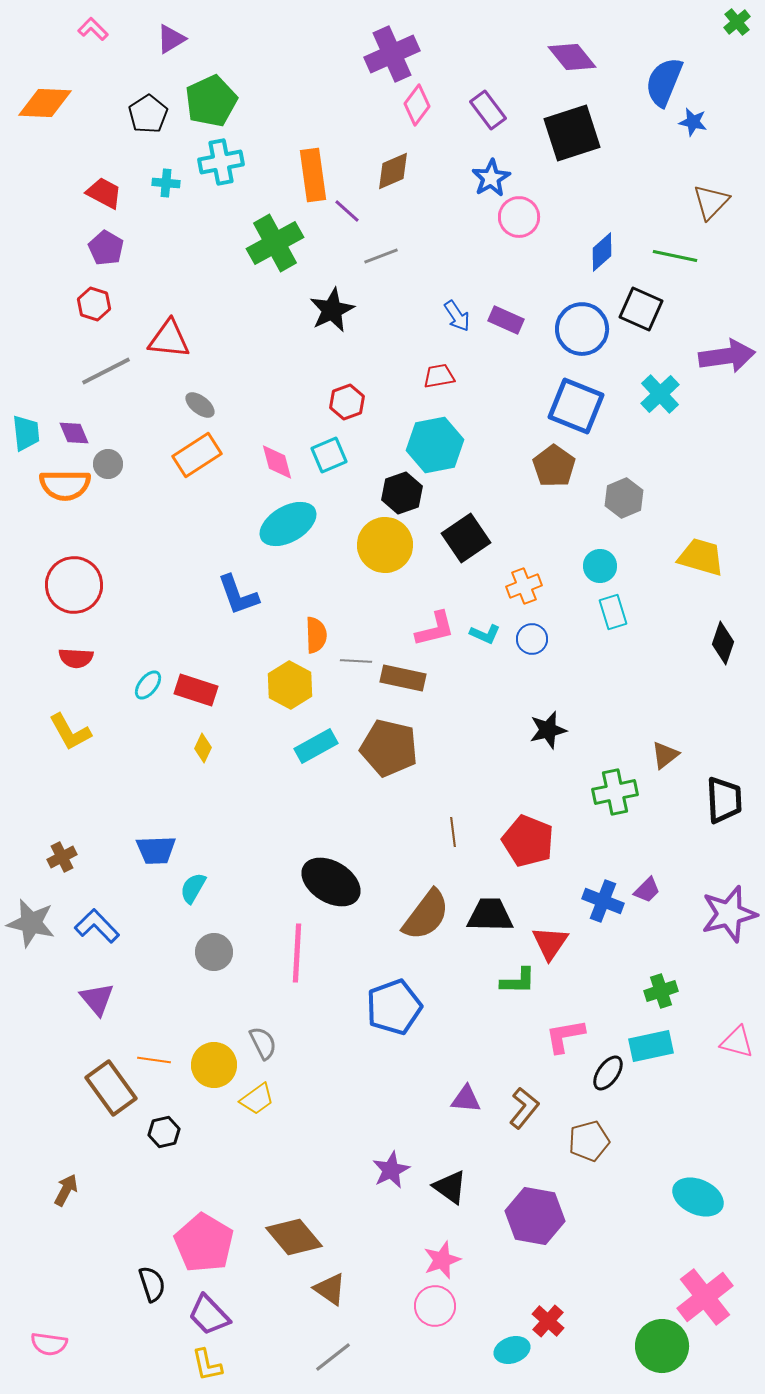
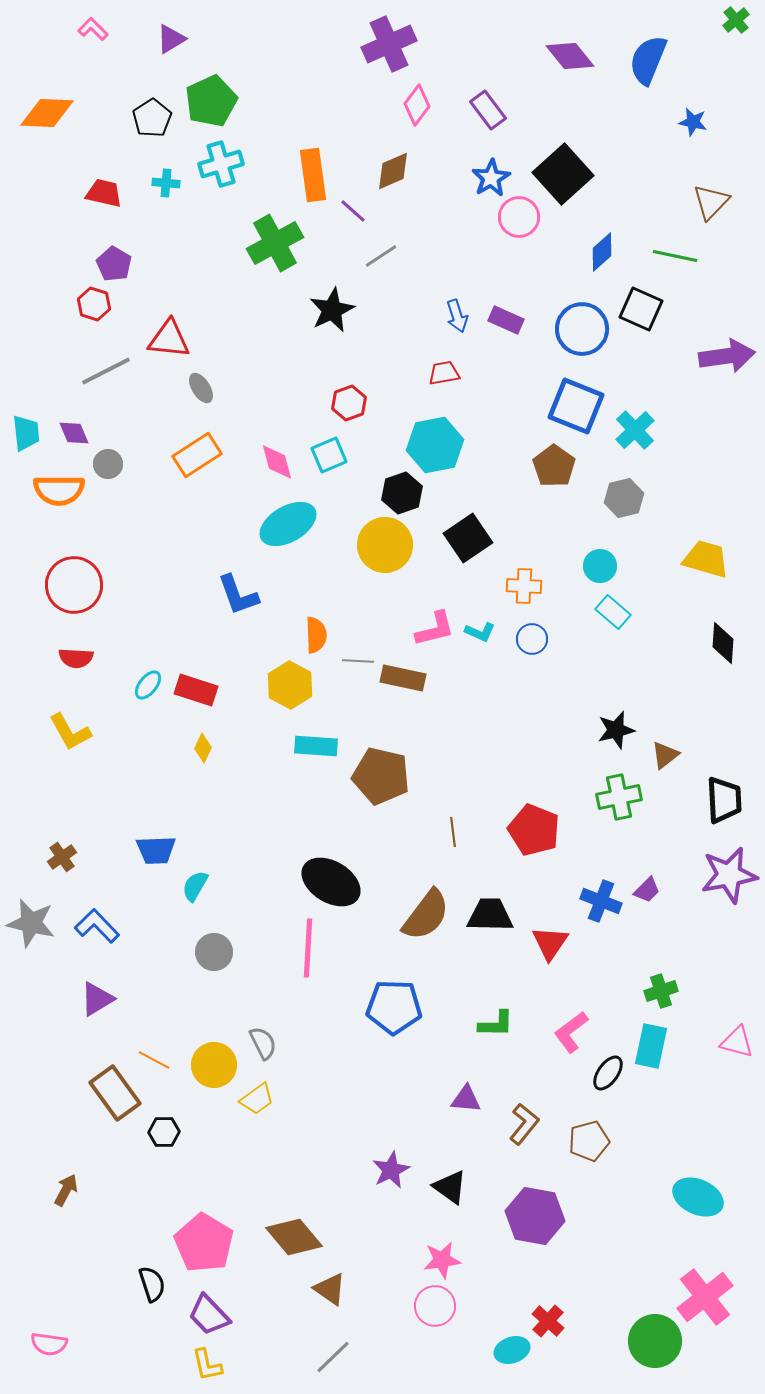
green cross at (737, 22): moved 1 px left, 2 px up
purple cross at (392, 54): moved 3 px left, 10 px up
purple diamond at (572, 57): moved 2 px left, 1 px up
blue semicircle at (664, 82): moved 16 px left, 22 px up
orange diamond at (45, 103): moved 2 px right, 10 px down
black pentagon at (148, 114): moved 4 px right, 4 px down
black square at (572, 133): moved 9 px left, 41 px down; rotated 24 degrees counterclockwise
cyan cross at (221, 162): moved 2 px down; rotated 6 degrees counterclockwise
red trapezoid at (104, 193): rotated 15 degrees counterclockwise
purple line at (347, 211): moved 6 px right
purple pentagon at (106, 248): moved 8 px right, 16 px down
gray line at (381, 256): rotated 12 degrees counterclockwise
blue arrow at (457, 316): rotated 16 degrees clockwise
red trapezoid at (439, 376): moved 5 px right, 3 px up
cyan cross at (660, 394): moved 25 px left, 36 px down
red hexagon at (347, 402): moved 2 px right, 1 px down
gray ellipse at (200, 405): moved 1 px right, 17 px up; rotated 20 degrees clockwise
orange semicircle at (65, 485): moved 6 px left, 5 px down
gray hexagon at (624, 498): rotated 9 degrees clockwise
black square at (466, 538): moved 2 px right
yellow trapezoid at (701, 557): moved 5 px right, 2 px down
orange cross at (524, 586): rotated 24 degrees clockwise
cyan rectangle at (613, 612): rotated 32 degrees counterclockwise
cyan L-shape at (485, 634): moved 5 px left, 2 px up
black diamond at (723, 643): rotated 15 degrees counterclockwise
gray line at (356, 661): moved 2 px right
black star at (548, 730): moved 68 px right
cyan rectangle at (316, 746): rotated 33 degrees clockwise
brown pentagon at (389, 748): moved 8 px left, 28 px down
green cross at (615, 792): moved 4 px right, 5 px down
red pentagon at (528, 841): moved 6 px right, 11 px up
brown cross at (62, 857): rotated 8 degrees counterclockwise
cyan semicircle at (193, 888): moved 2 px right, 2 px up
blue cross at (603, 901): moved 2 px left
purple star at (729, 914): moved 39 px up; rotated 4 degrees clockwise
pink line at (297, 953): moved 11 px right, 5 px up
green L-shape at (518, 981): moved 22 px left, 43 px down
purple triangle at (97, 999): rotated 39 degrees clockwise
blue pentagon at (394, 1007): rotated 22 degrees clockwise
pink L-shape at (565, 1036): moved 6 px right, 4 px up; rotated 27 degrees counterclockwise
cyan rectangle at (651, 1046): rotated 66 degrees counterclockwise
orange line at (154, 1060): rotated 20 degrees clockwise
brown rectangle at (111, 1088): moved 4 px right, 5 px down
brown L-shape at (524, 1108): moved 16 px down
black hexagon at (164, 1132): rotated 12 degrees clockwise
pink star at (442, 1260): rotated 12 degrees clockwise
green circle at (662, 1346): moved 7 px left, 5 px up
gray line at (333, 1357): rotated 6 degrees counterclockwise
